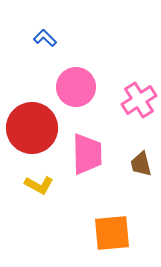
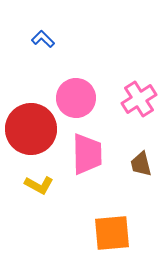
blue L-shape: moved 2 px left, 1 px down
pink circle: moved 11 px down
pink cross: moved 1 px up
red circle: moved 1 px left, 1 px down
